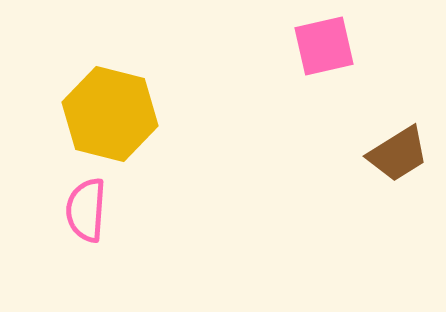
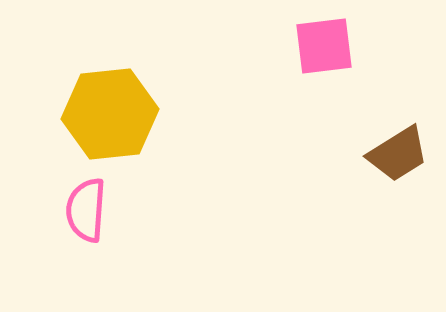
pink square: rotated 6 degrees clockwise
yellow hexagon: rotated 20 degrees counterclockwise
